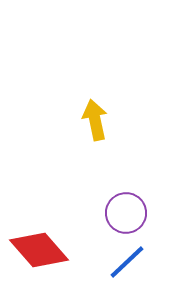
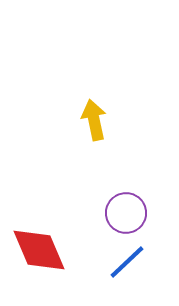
yellow arrow: moved 1 px left
red diamond: rotated 18 degrees clockwise
